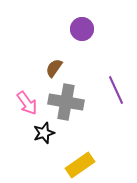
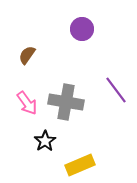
brown semicircle: moved 27 px left, 13 px up
purple line: rotated 12 degrees counterclockwise
black star: moved 1 px right, 8 px down; rotated 15 degrees counterclockwise
yellow rectangle: rotated 12 degrees clockwise
